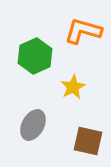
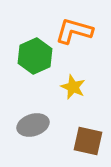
orange L-shape: moved 9 px left
yellow star: rotated 20 degrees counterclockwise
gray ellipse: rotated 44 degrees clockwise
